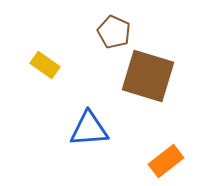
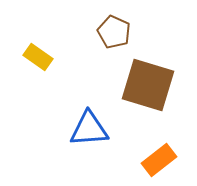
yellow rectangle: moved 7 px left, 8 px up
brown square: moved 9 px down
orange rectangle: moved 7 px left, 1 px up
